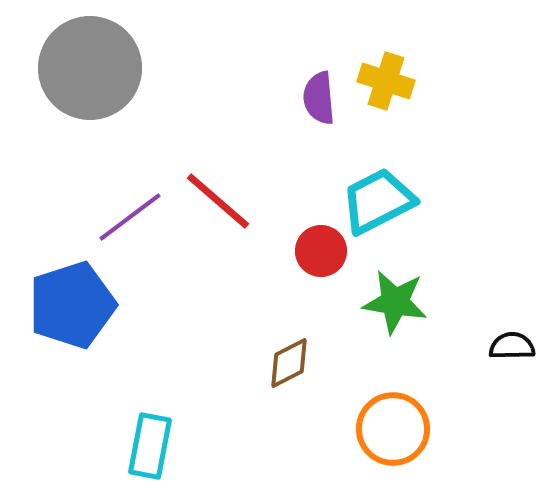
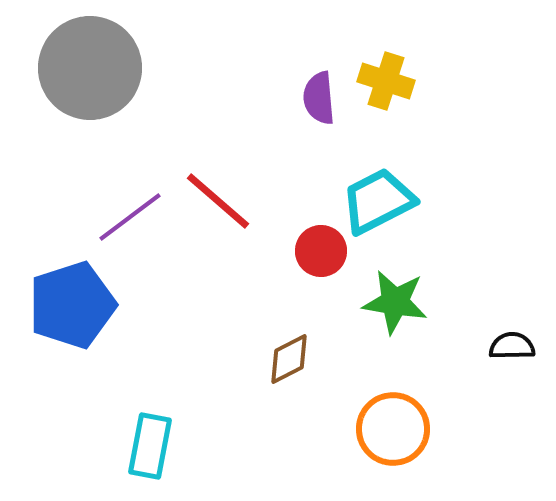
brown diamond: moved 4 px up
